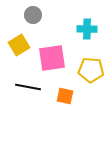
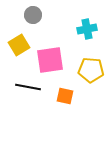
cyan cross: rotated 12 degrees counterclockwise
pink square: moved 2 px left, 2 px down
